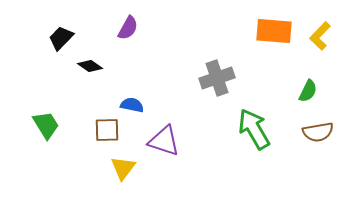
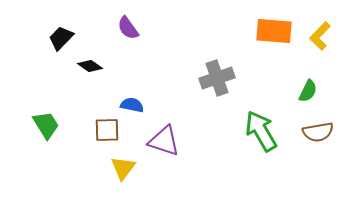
purple semicircle: rotated 115 degrees clockwise
green arrow: moved 7 px right, 2 px down
